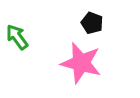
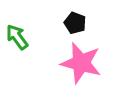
black pentagon: moved 17 px left
